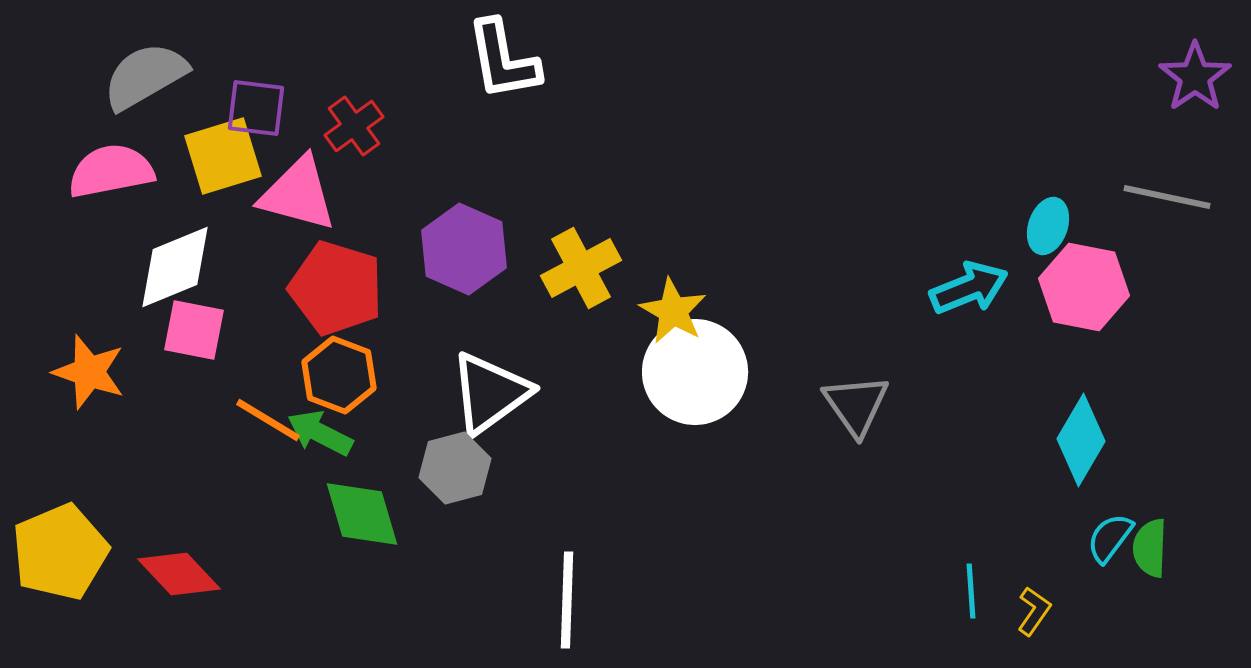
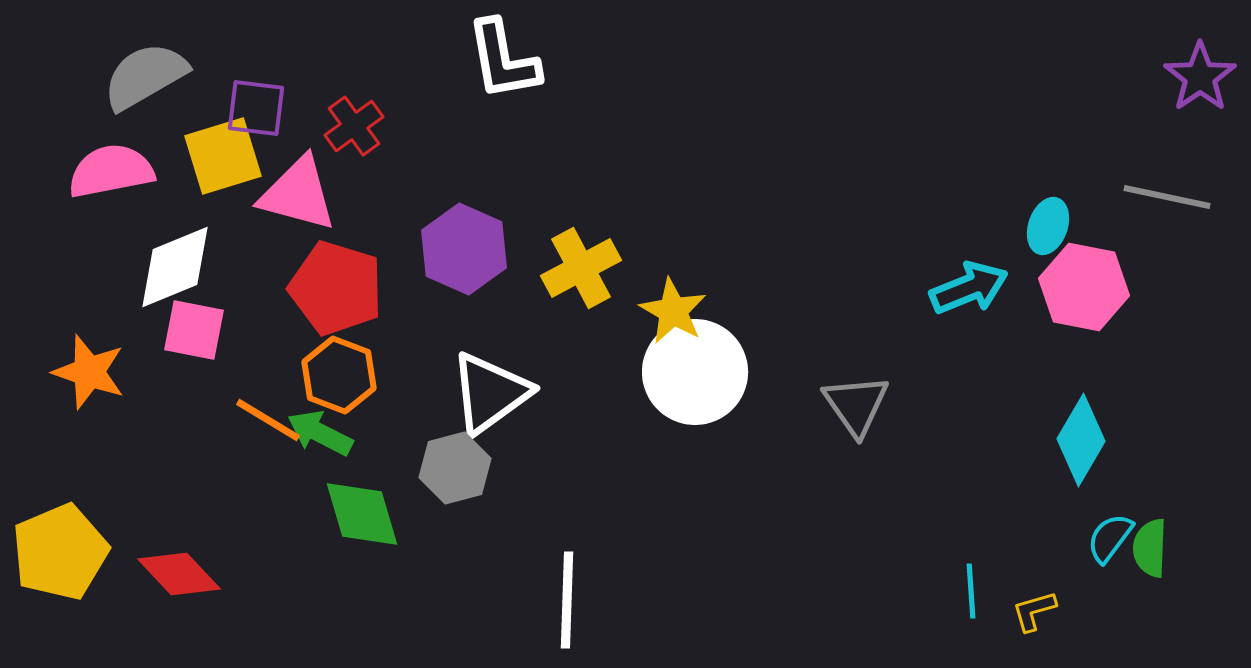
purple star: moved 5 px right
yellow L-shape: rotated 141 degrees counterclockwise
